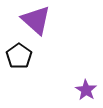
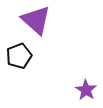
black pentagon: rotated 15 degrees clockwise
